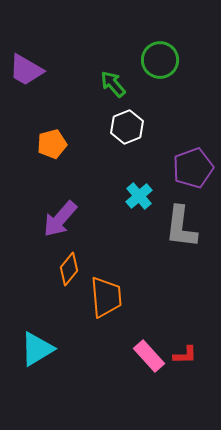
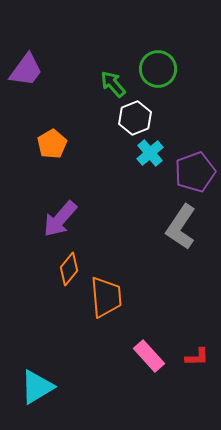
green circle: moved 2 px left, 9 px down
purple trapezoid: rotated 84 degrees counterclockwise
white hexagon: moved 8 px right, 9 px up
orange pentagon: rotated 16 degrees counterclockwise
purple pentagon: moved 2 px right, 4 px down
cyan cross: moved 11 px right, 43 px up
gray L-shape: rotated 27 degrees clockwise
cyan triangle: moved 38 px down
red L-shape: moved 12 px right, 2 px down
